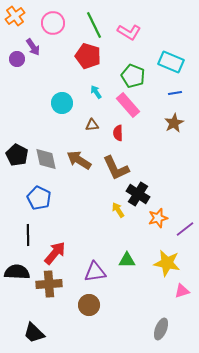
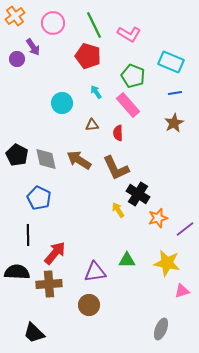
pink L-shape: moved 2 px down
